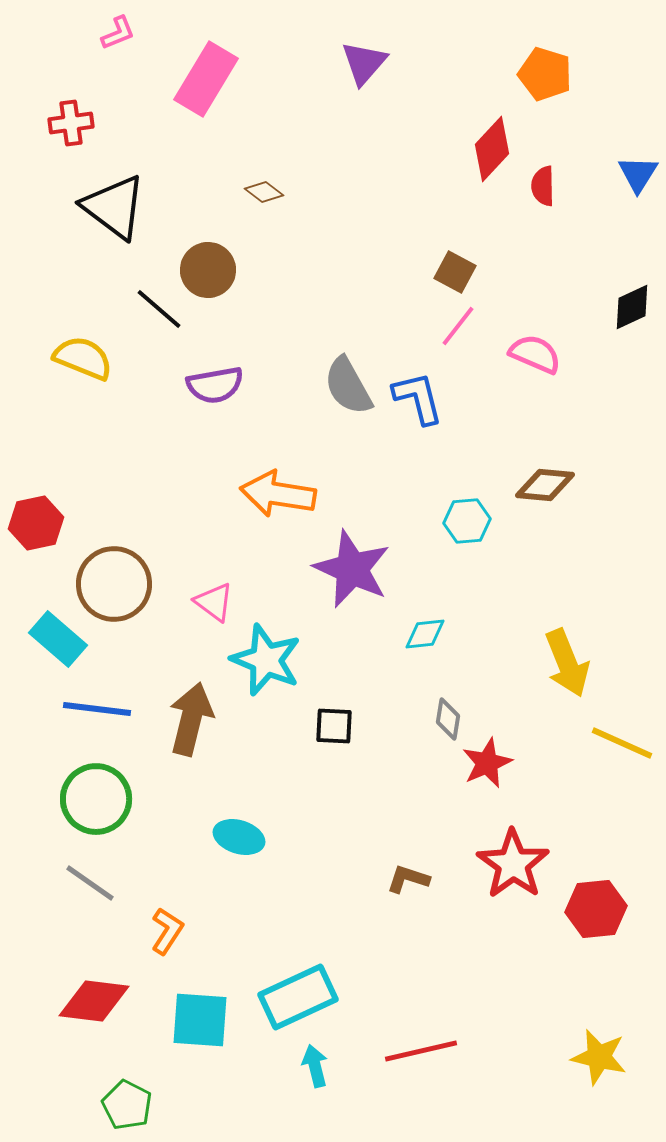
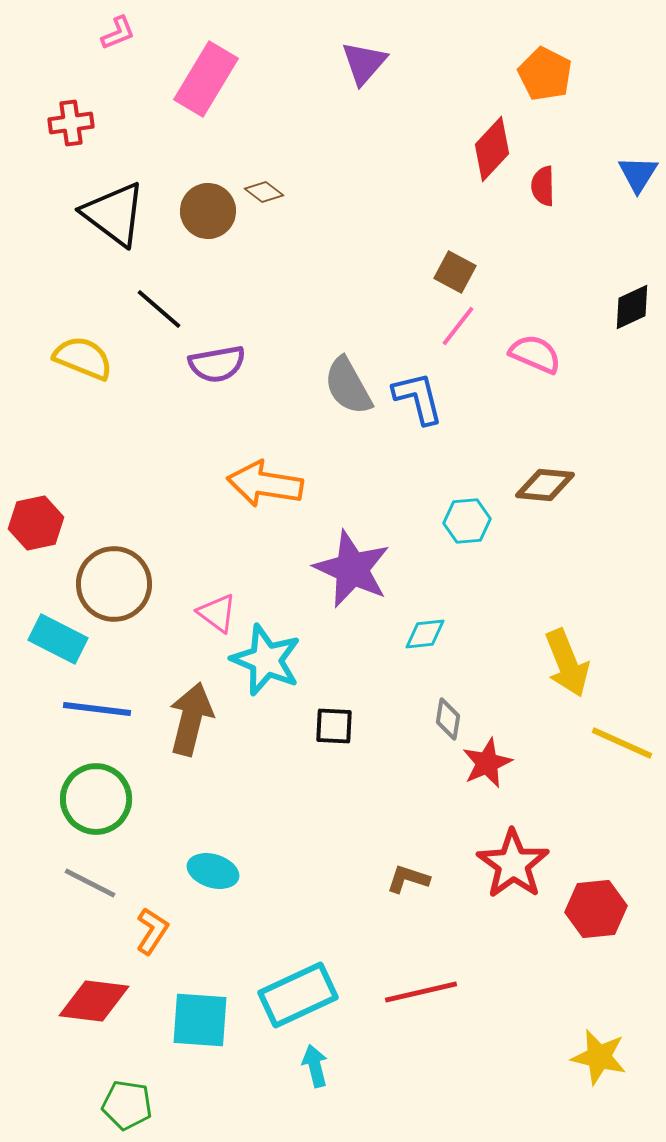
orange pentagon at (545, 74): rotated 10 degrees clockwise
black triangle at (114, 207): moved 7 px down
brown circle at (208, 270): moved 59 px up
purple semicircle at (215, 385): moved 2 px right, 21 px up
orange arrow at (278, 494): moved 13 px left, 10 px up
pink triangle at (214, 602): moved 3 px right, 11 px down
cyan rectangle at (58, 639): rotated 14 degrees counterclockwise
cyan ellipse at (239, 837): moved 26 px left, 34 px down
gray line at (90, 883): rotated 8 degrees counterclockwise
orange L-shape at (167, 931): moved 15 px left
cyan rectangle at (298, 997): moved 2 px up
red line at (421, 1051): moved 59 px up
green pentagon at (127, 1105): rotated 18 degrees counterclockwise
